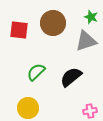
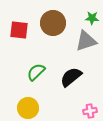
green star: moved 1 px right, 1 px down; rotated 16 degrees counterclockwise
